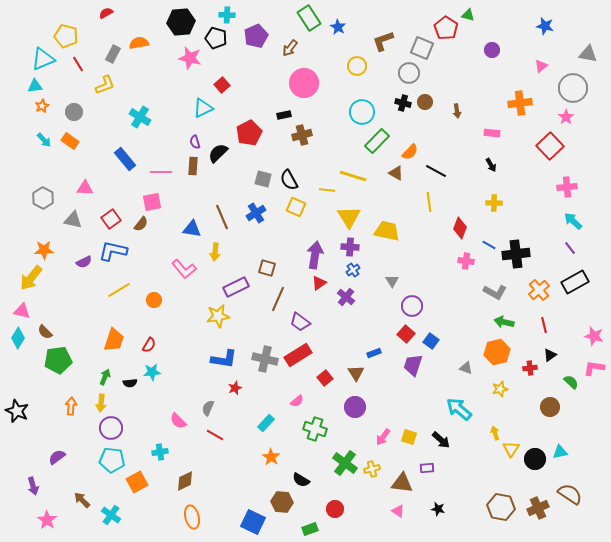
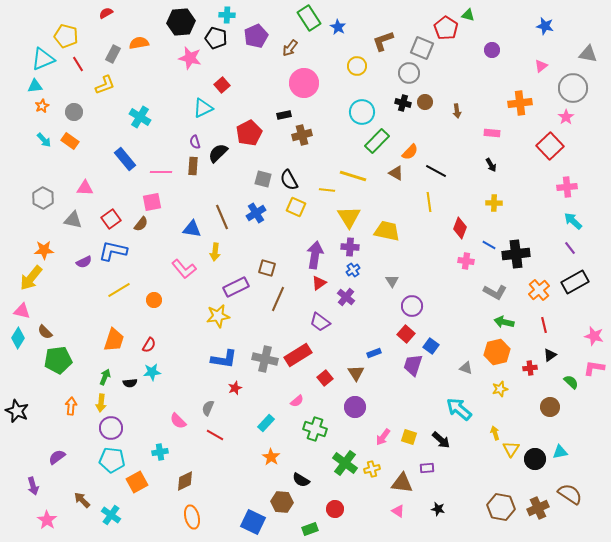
purple trapezoid at (300, 322): moved 20 px right
blue square at (431, 341): moved 5 px down
